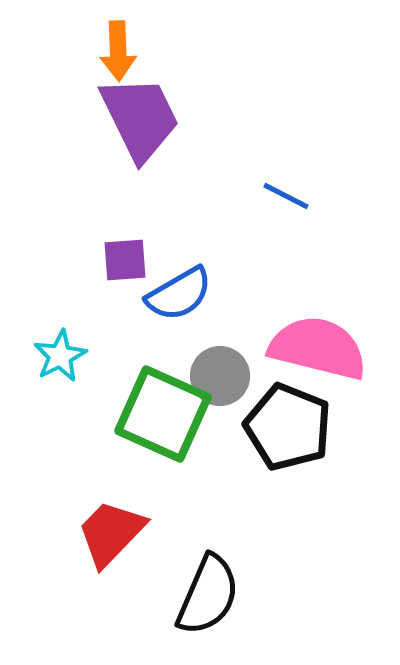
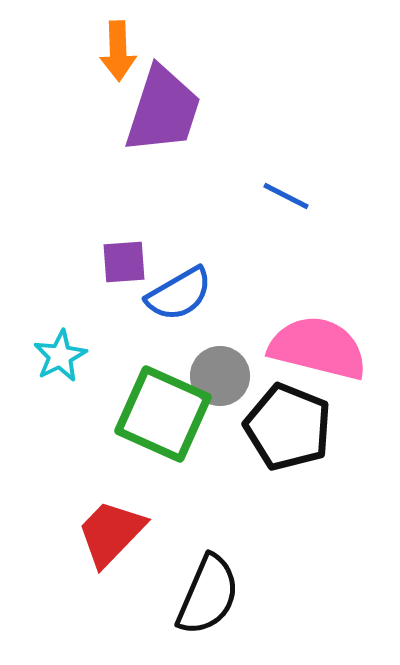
purple trapezoid: moved 23 px right, 8 px up; rotated 44 degrees clockwise
purple square: moved 1 px left, 2 px down
